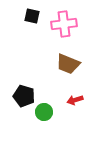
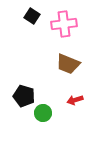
black square: rotated 21 degrees clockwise
green circle: moved 1 px left, 1 px down
